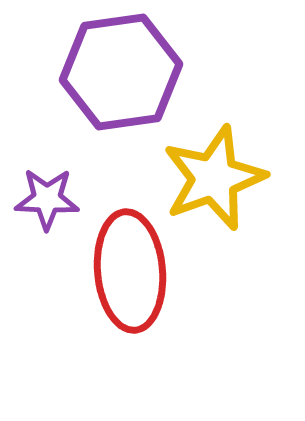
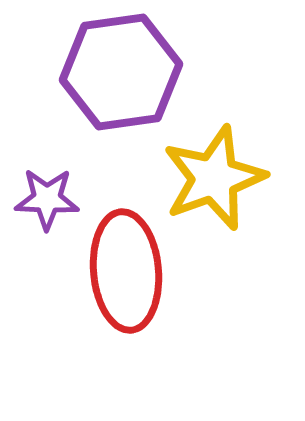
red ellipse: moved 4 px left
